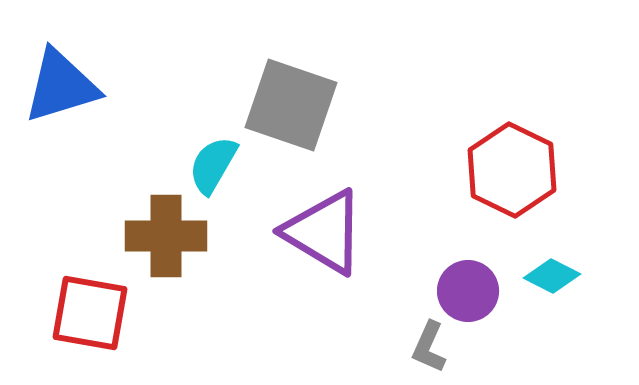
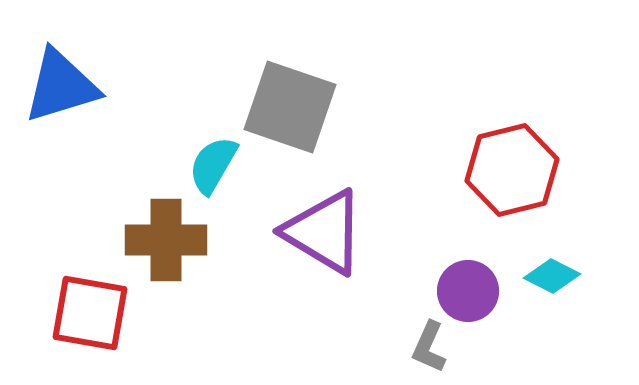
gray square: moved 1 px left, 2 px down
red hexagon: rotated 20 degrees clockwise
brown cross: moved 4 px down
